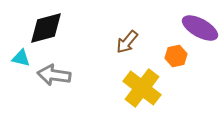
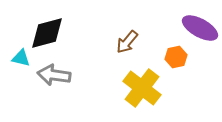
black diamond: moved 1 px right, 5 px down
orange hexagon: moved 1 px down
